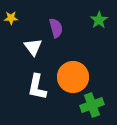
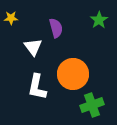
orange circle: moved 3 px up
